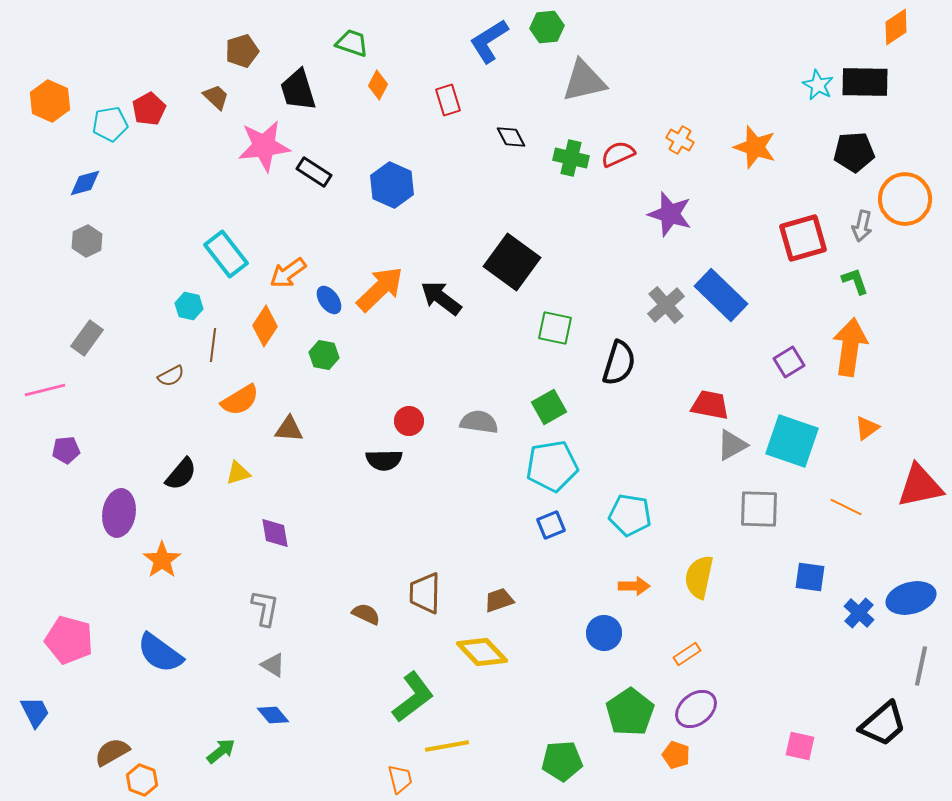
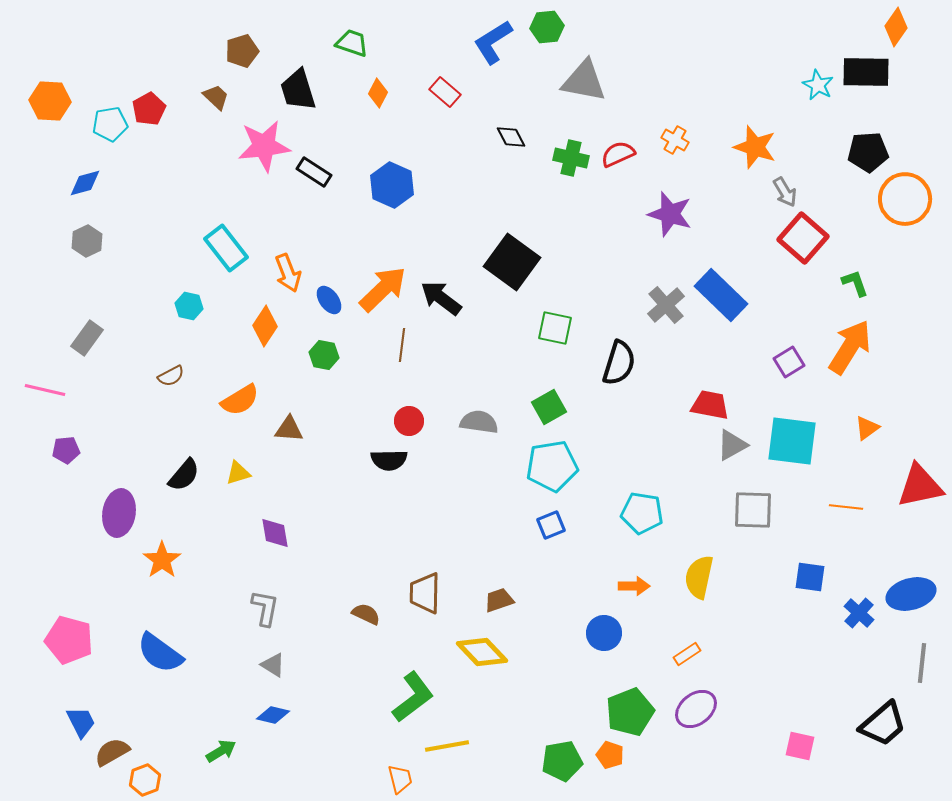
orange diamond at (896, 27): rotated 21 degrees counterclockwise
blue L-shape at (489, 41): moved 4 px right, 1 px down
gray triangle at (584, 81): rotated 24 degrees clockwise
black rectangle at (865, 82): moved 1 px right, 10 px up
orange diamond at (378, 85): moved 8 px down
red rectangle at (448, 100): moved 3 px left, 8 px up; rotated 32 degrees counterclockwise
orange hexagon at (50, 101): rotated 21 degrees counterclockwise
orange cross at (680, 140): moved 5 px left
black pentagon at (854, 152): moved 14 px right
gray arrow at (862, 226): moved 77 px left, 34 px up; rotated 44 degrees counterclockwise
red square at (803, 238): rotated 33 degrees counterclockwise
cyan rectangle at (226, 254): moved 6 px up
orange arrow at (288, 273): rotated 75 degrees counterclockwise
green L-shape at (855, 281): moved 2 px down
orange arrow at (380, 289): moved 3 px right
brown line at (213, 345): moved 189 px right
orange arrow at (850, 347): rotated 24 degrees clockwise
pink line at (45, 390): rotated 27 degrees clockwise
cyan square at (792, 441): rotated 12 degrees counterclockwise
black semicircle at (384, 460): moved 5 px right
black semicircle at (181, 474): moved 3 px right, 1 px down
orange line at (846, 507): rotated 20 degrees counterclockwise
gray square at (759, 509): moved 6 px left, 1 px down
cyan pentagon at (630, 515): moved 12 px right, 2 px up
blue ellipse at (911, 598): moved 4 px up
gray line at (921, 666): moved 1 px right, 3 px up; rotated 6 degrees counterclockwise
blue trapezoid at (35, 712): moved 46 px right, 10 px down
green pentagon at (630, 712): rotated 12 degrees clockwise
blue diamond at (273, 715): rotated 36 degrees counterclockwise
green arrow at (221, 751): rotated 8 degrees clockwise
orange pentagon at (676, 755): moved 66 px left
green pentagon at (562, 761): rotated 6 degrees counterclockwise
orange hexagon at (142, 780): moved 3 px right; rotated 20 degrees clockwise
